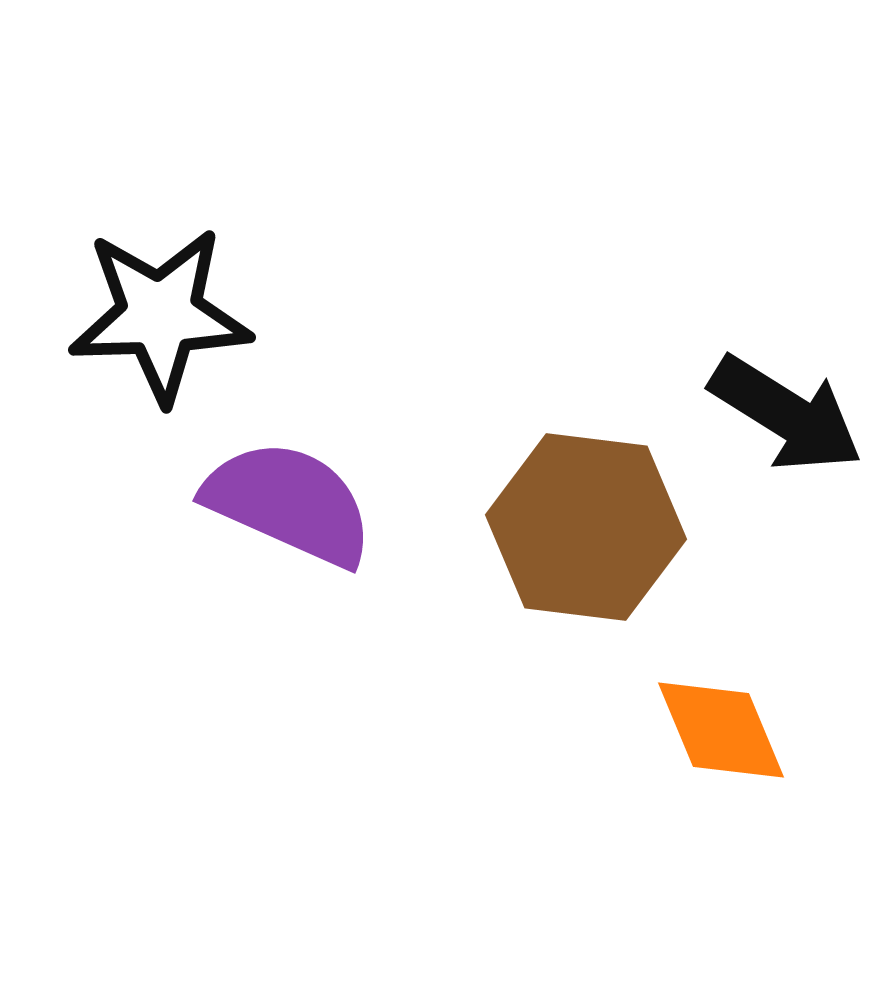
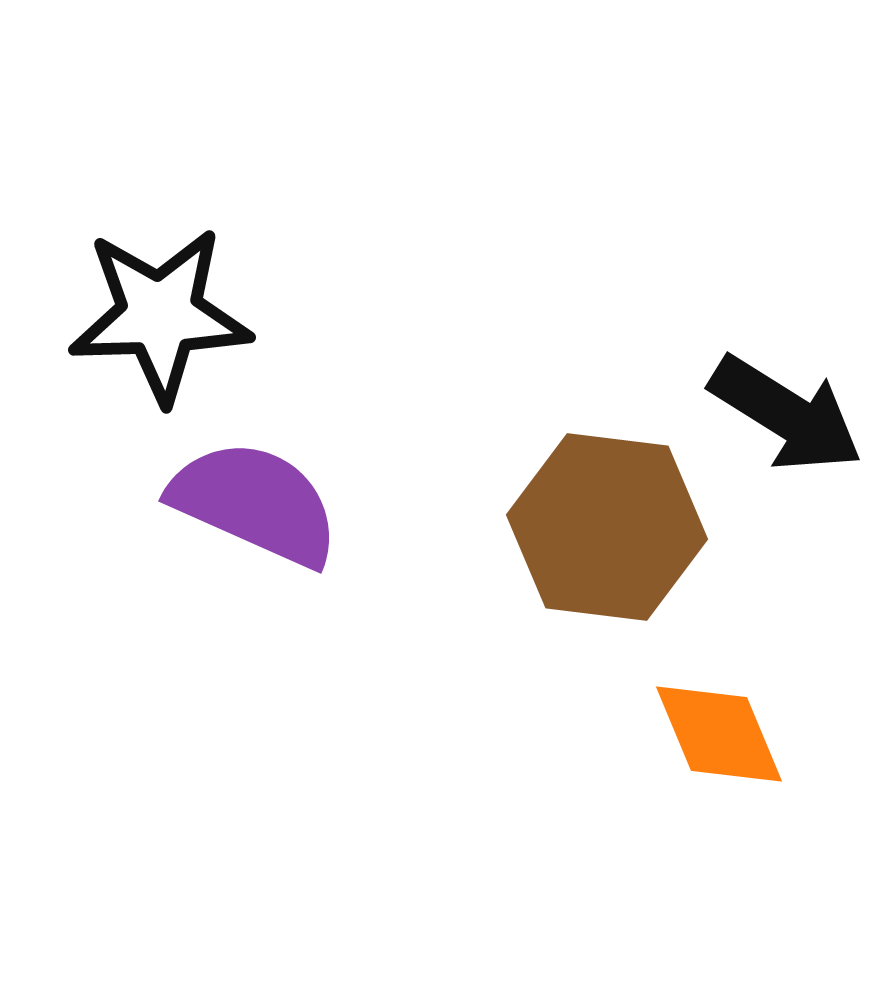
purple semicircle: moved 34 px left
brown hexagon: moved 21 px right
orange diamond: moved 2 px left, 4 px down
